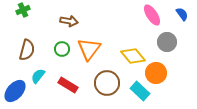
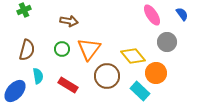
green cross: moved 1 px right
cyan semicircle: rotated 133 degrees clockwise
brown circle: moved 7 px up
